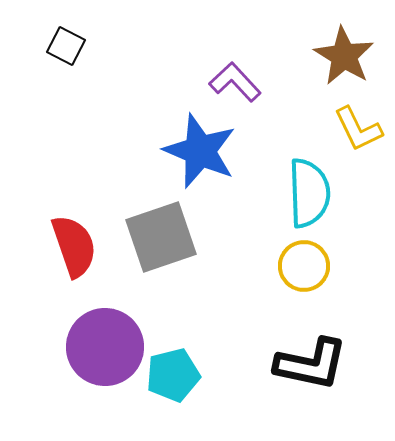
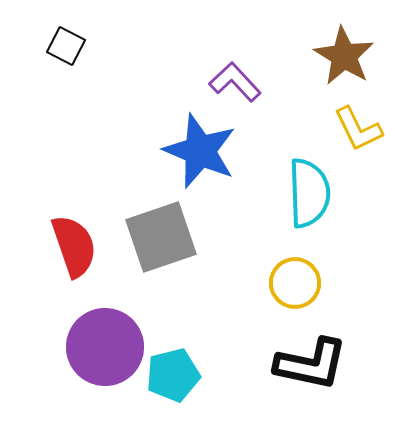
yellow circle: moved 9 px left, 17 px down
